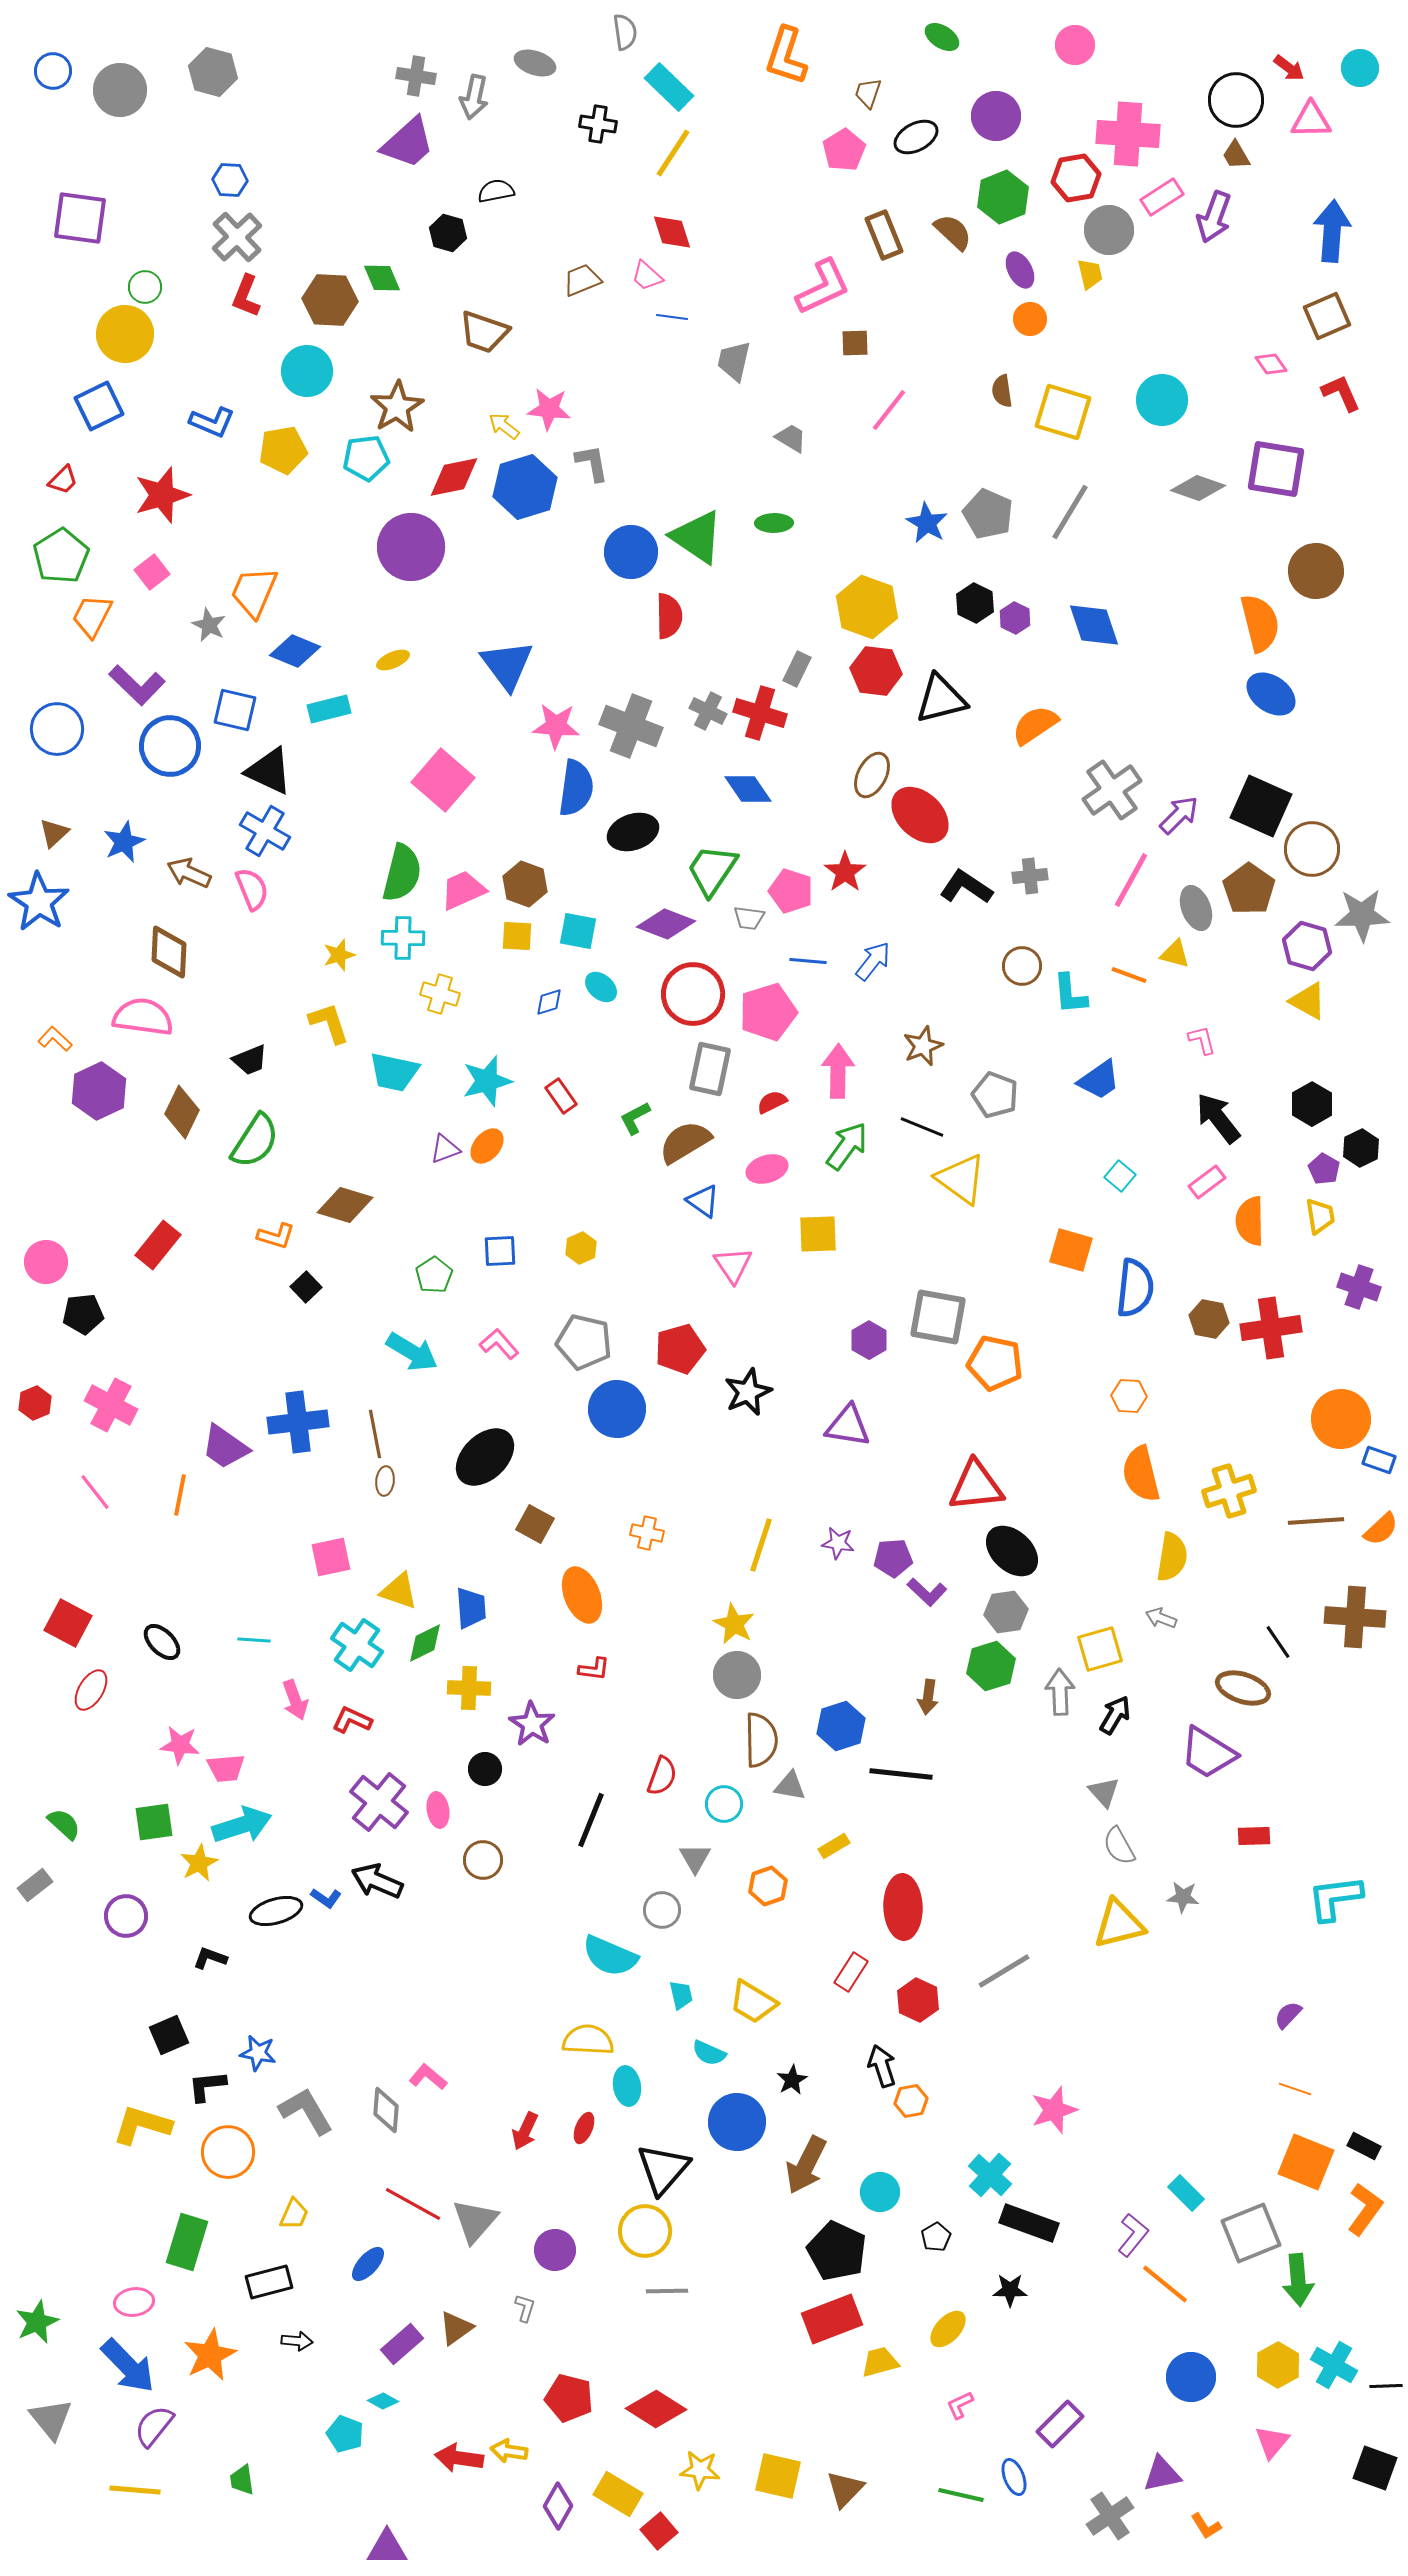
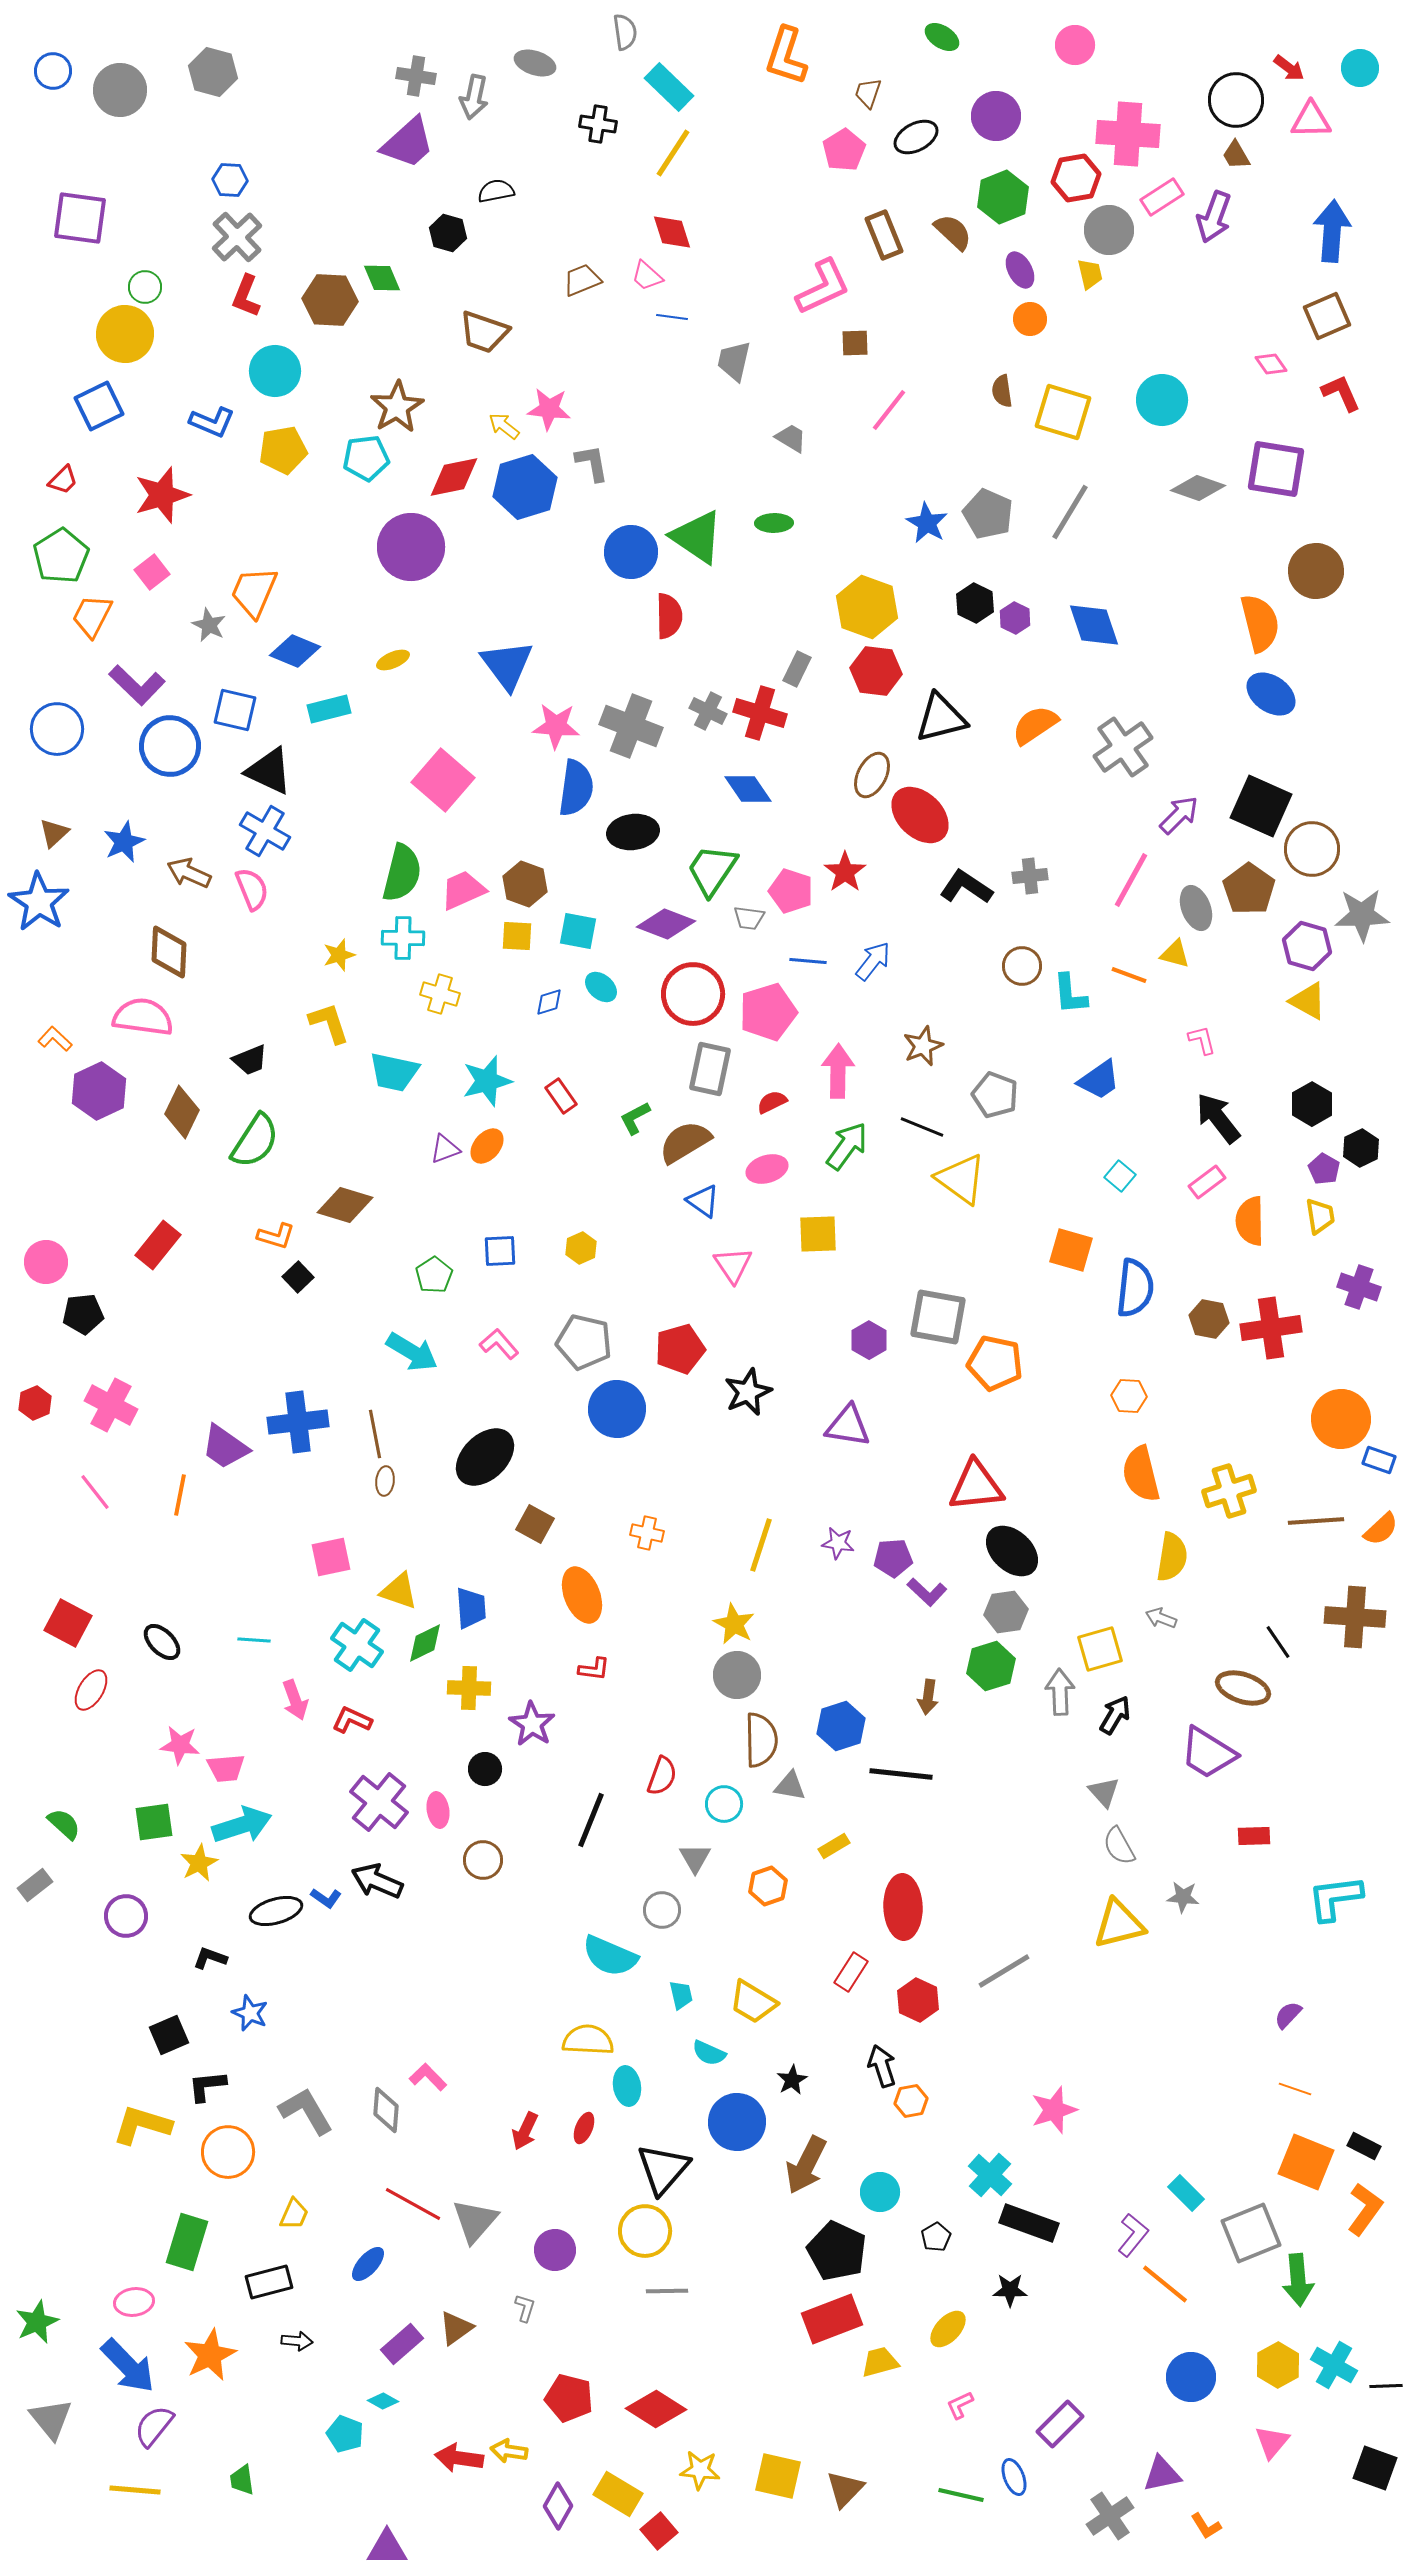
cyan circle at (307, 371): moved 32 px left
black triangle at (941, 699): moved 19 px down
gray cross at (1112, 790): moved 11 px right, 43 px up
black ellipse at (633, 832): rotated 12 degrees clockwise
black square at (306, 1287): moved 8 px left, 10 px up
blue star at (258, 2053): moved 8 px left, 40 px up; rotated 12 degrees clockwise
pink L-shape at (428, 2077): rotated 6 degrees clockwise
